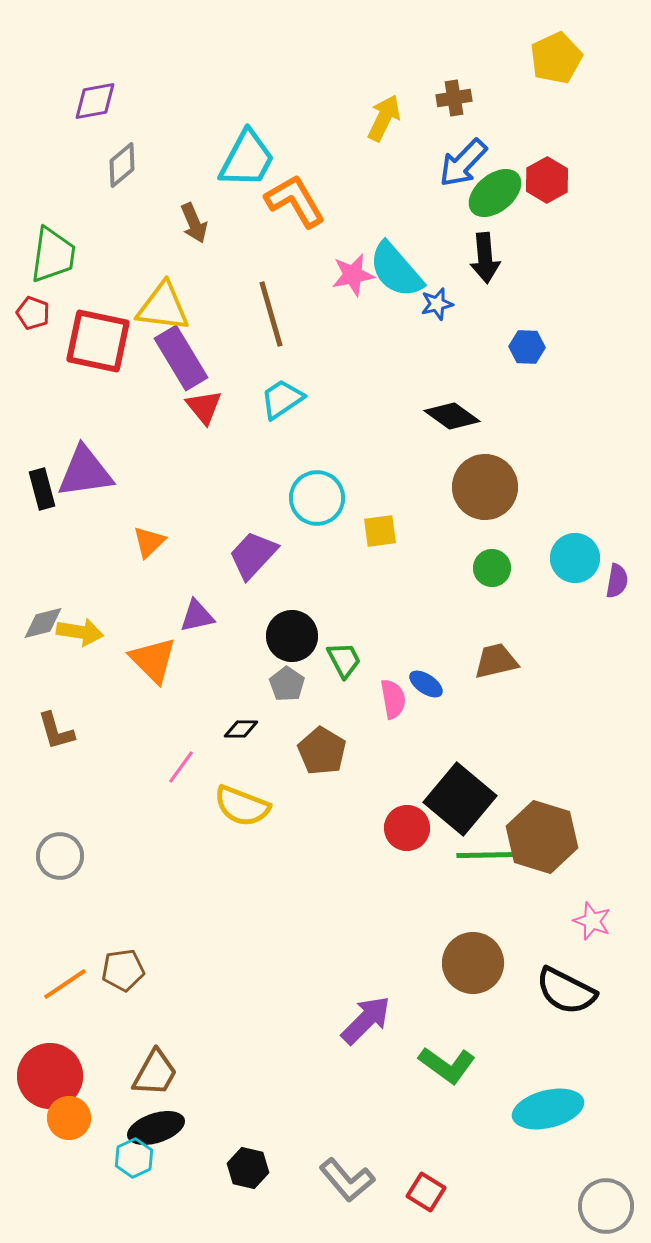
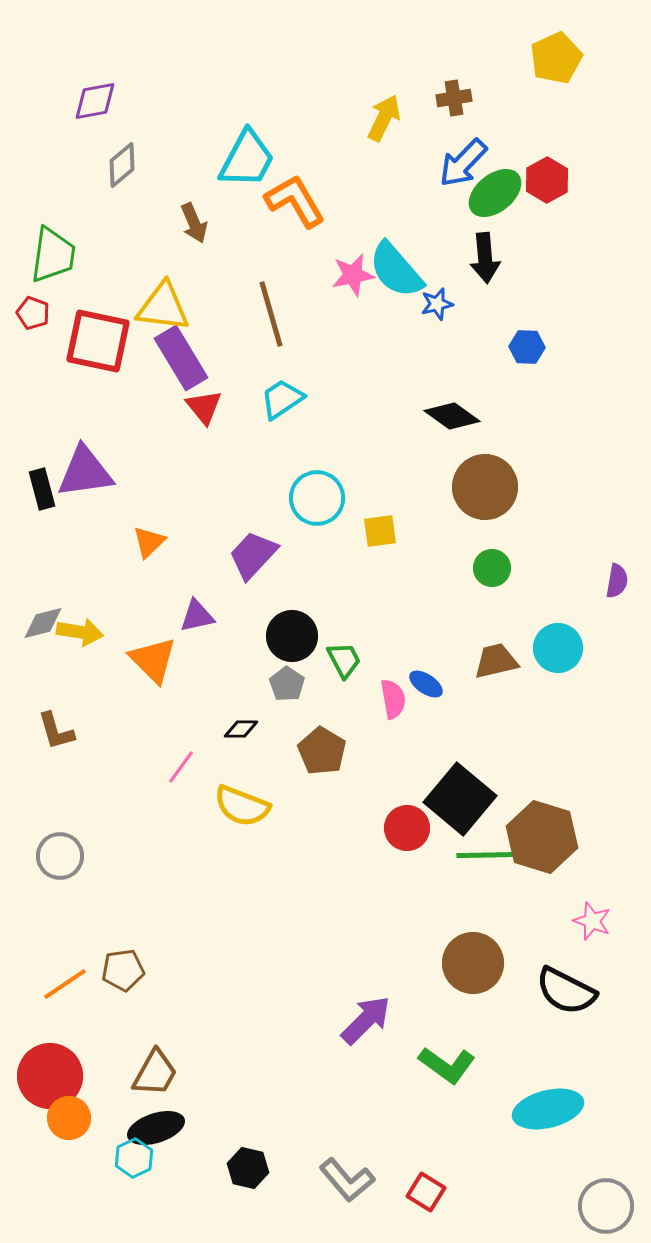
cyan circle at (575, 558): moved 17 px left, 90 px down
